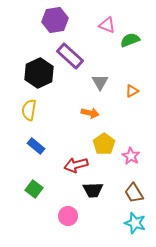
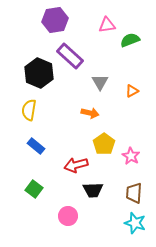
pink triangle: rotated 30 degrees counterclockwise
black hexagon: rotated 12 degrees counterclockwise
brown trapezoid: rotated 35 degrees clockwise
